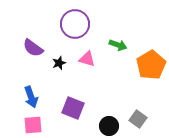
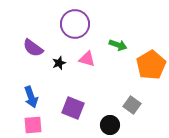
gray square: moved 6 px left, 14 px up
black circle: moved 1 px right, 1 px up
